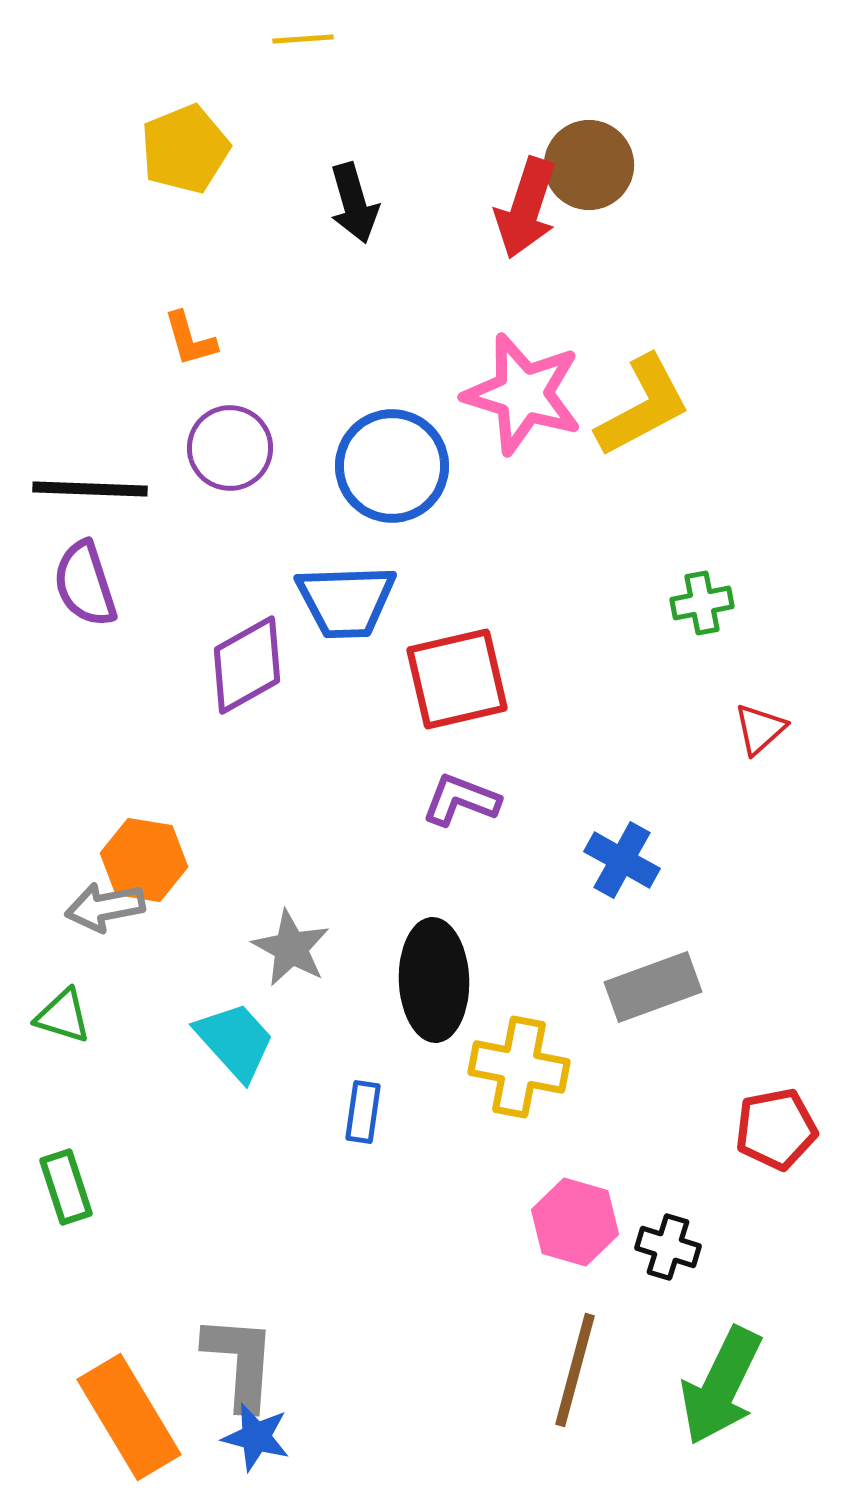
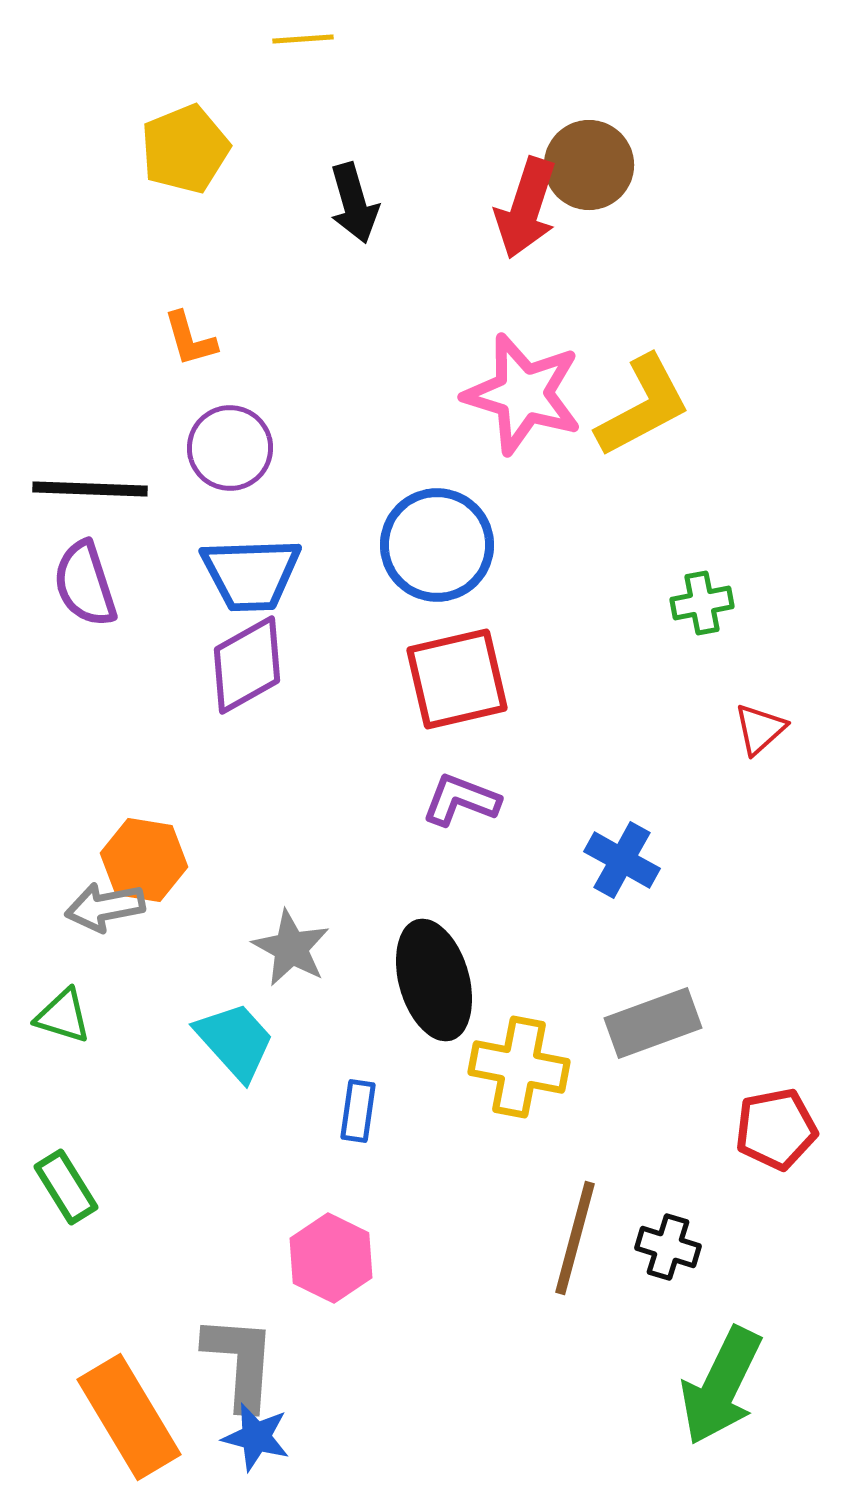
blue circle: moved 45 px right, 79 px down
blue trapezoid: moved 95 px left, 27 px up
black ellipse: rotated 14 degrees counterclockwise
gray rectangle: moved 36 px down
blue rectangle: moved 5 px left, 1 px up
green rectangle: rotated 14 degrees counterclockwise
pink hexagon: moved 244 px left, 36 px down; rotated 10 degrees clockwise
brown line: moved 132 px up
